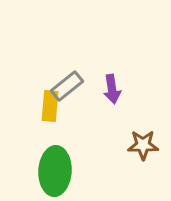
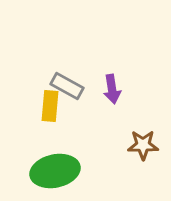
gray rectangle: rotated 68 degrees clockwise
green ellipse: rotated 75 degrees clockwise
